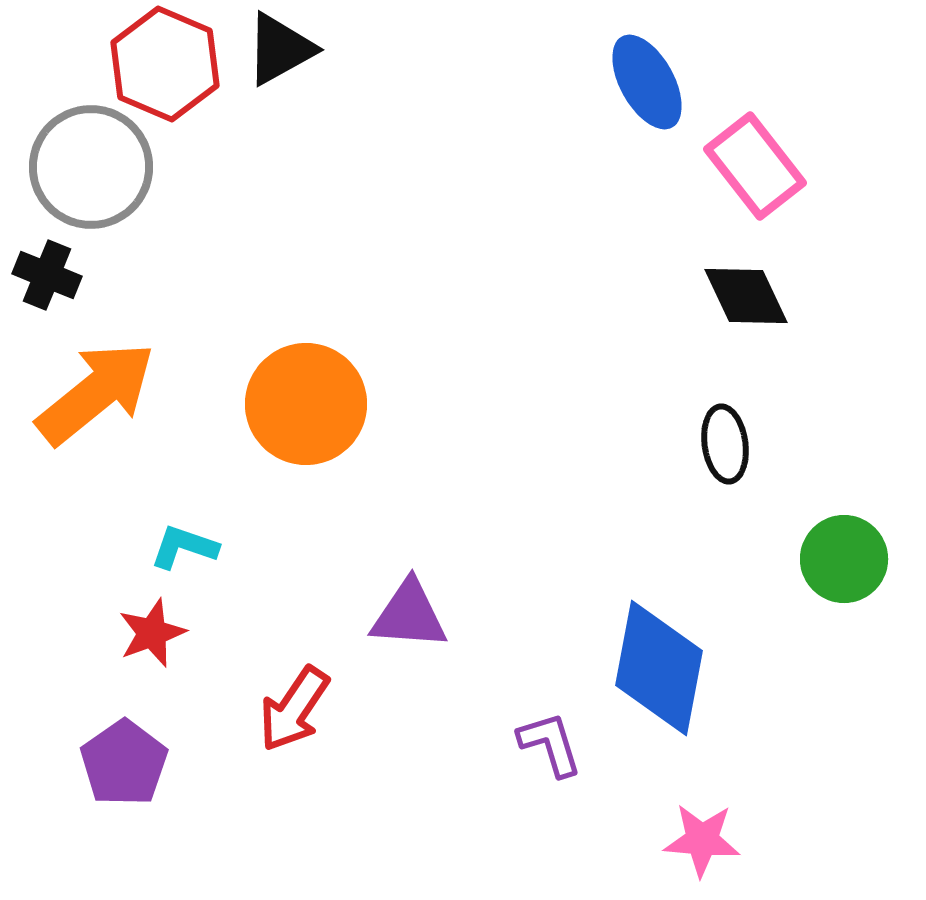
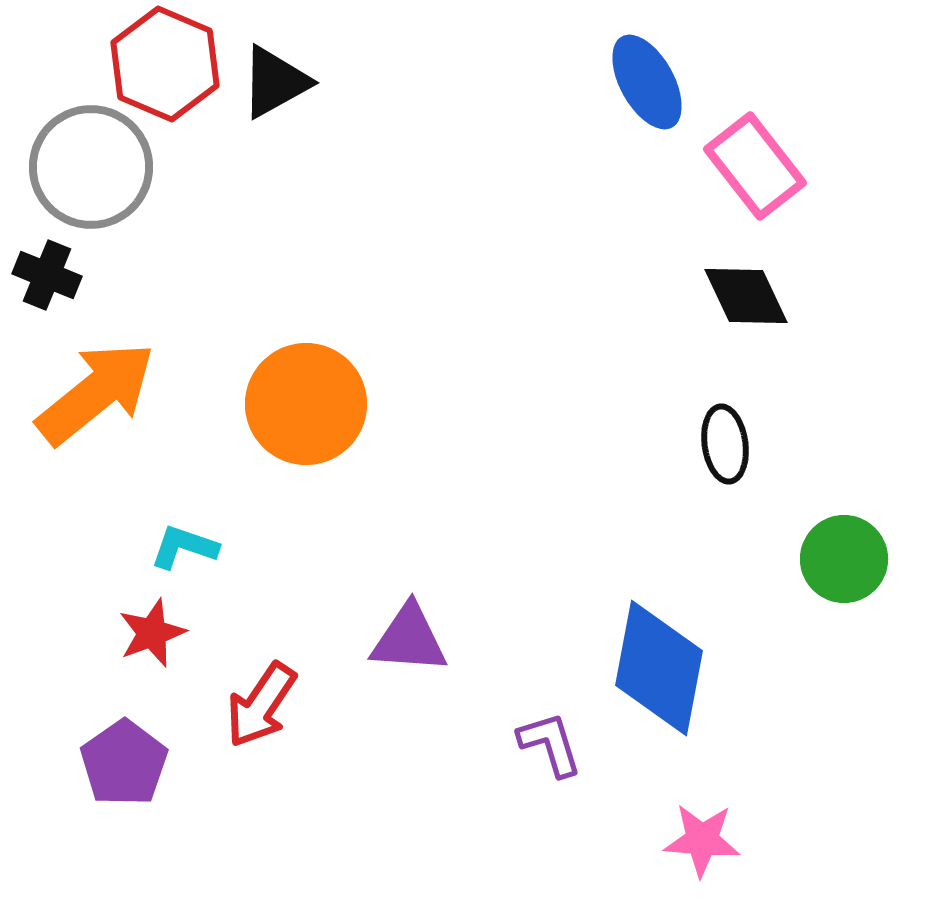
black triangle: moved 5 px left, 33 px down
purple triangle: moved 24 px down
red arrow: moved 33 px left, 4 px up
